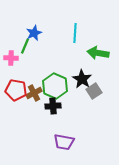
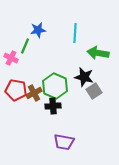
blue star: moved 4 px right, 3 px up; rotated 14 degrees clockwise
pink cross: rotated 24 degrees clockwise
black star: moved 2 px right, 2 px up; rotated 18 degrees counterclockwise
